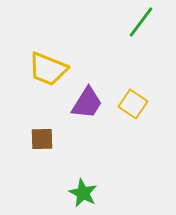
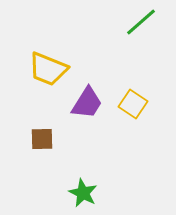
green line: rotated 12 degrees clockwise
